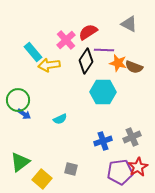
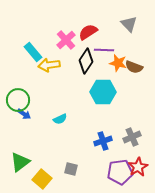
gray triangle: rotated 18 degrees clockwise
